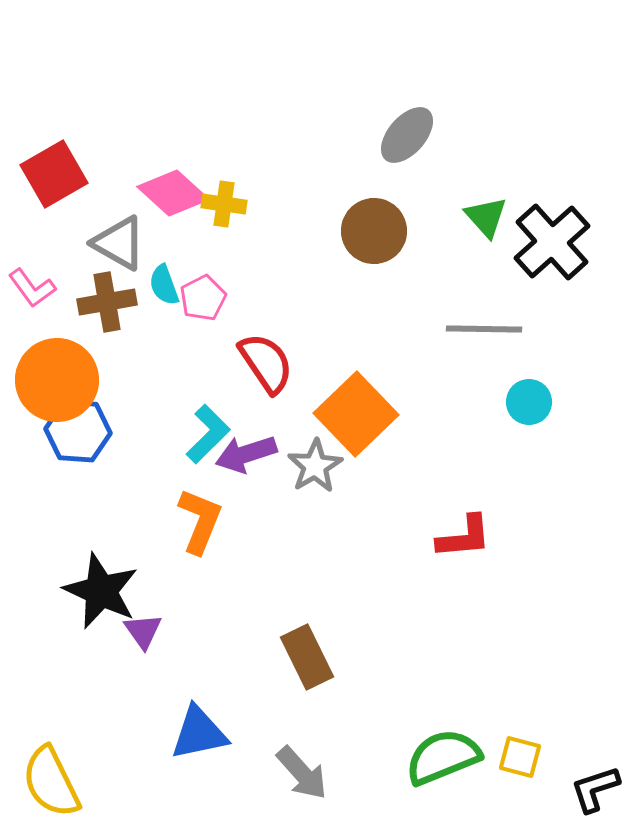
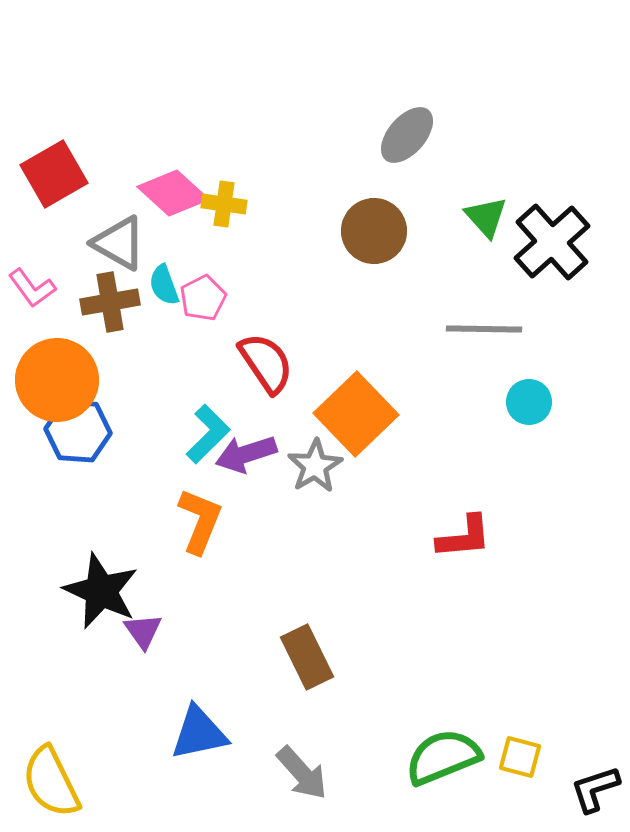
brown cross: moved 3 px right
